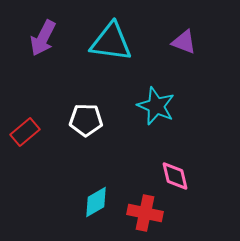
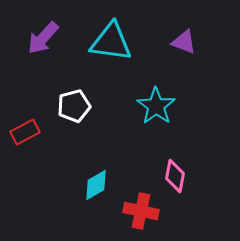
purple arrow: rotated 15 degrees clockwise
cyan star: rotated 12 degrees clockwise
white pentagon: moved 12 px left, 14 px up; rotated 16 degrees counterclockwise
red rectangle: rotated 12 degrees clockwise
pink diamond: rotated 24 degrees clockwise
cyan diamond: moved 17 px up
red cross: moved 4 px left, 2 px up
